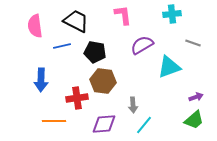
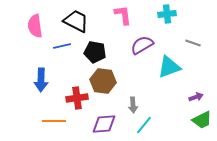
cyan cross: moved 5 px left
green trapezoid: moved 8 px right; rotated 15 degrees clockwise
